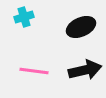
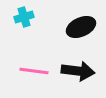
black arrow: moved 7 px left, 1 px down; rotated 20 degrees clockwise
